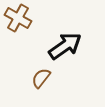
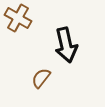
black arrow: moved 1 px right, 1 px up; rotated 112 degrees clockwise
